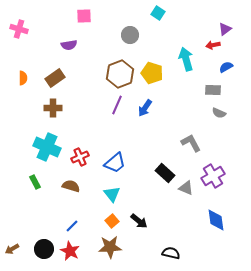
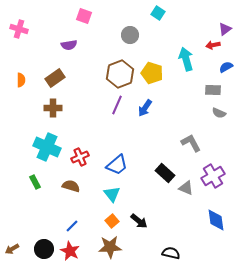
pink square: rotated 21 degrees clockwise
orange semicircle: moved 2 px left, 2 px down
blue trapezoid: moved 2 px right, 2 px down
